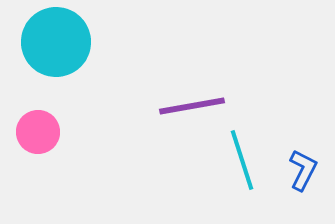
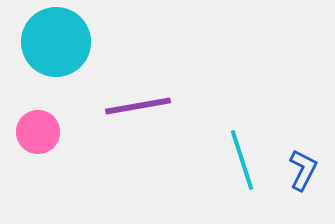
purple line: moved 54 px left
